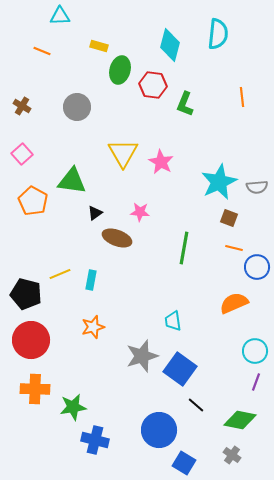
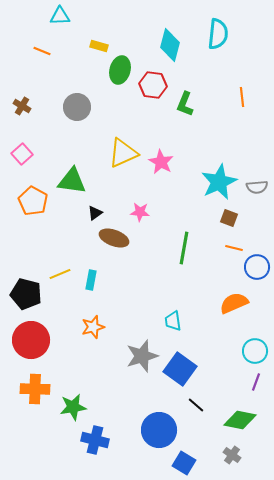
yellow triangle at (123, 153): rotated 36 degrees clockwise
brown ellipse at (117, 238): moved 3 px left
